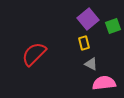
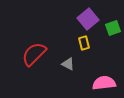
green square: moved 2 px down
gray triangle: moved 23 px left
